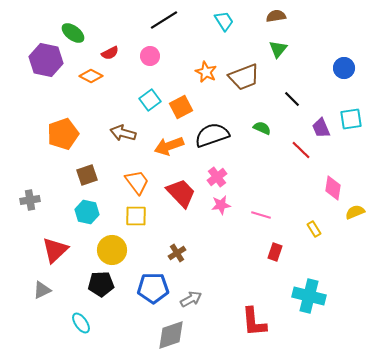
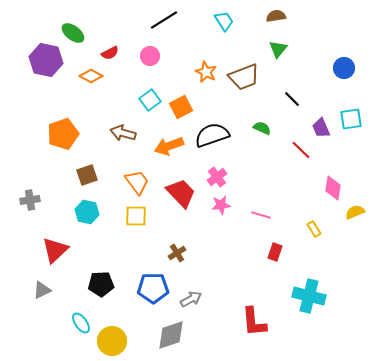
yellow circle at (112, 250): moved 91 px down
